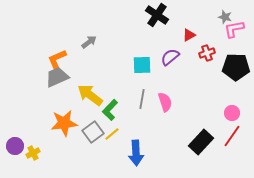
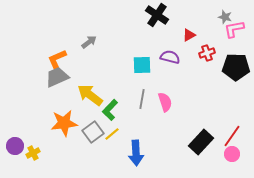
purple semicircle: rotated 54 degrees clockwise
pink circle: moved 41 px down
